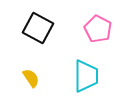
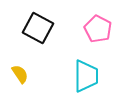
yellow semicircle: moved 11 px left, 4 px up
